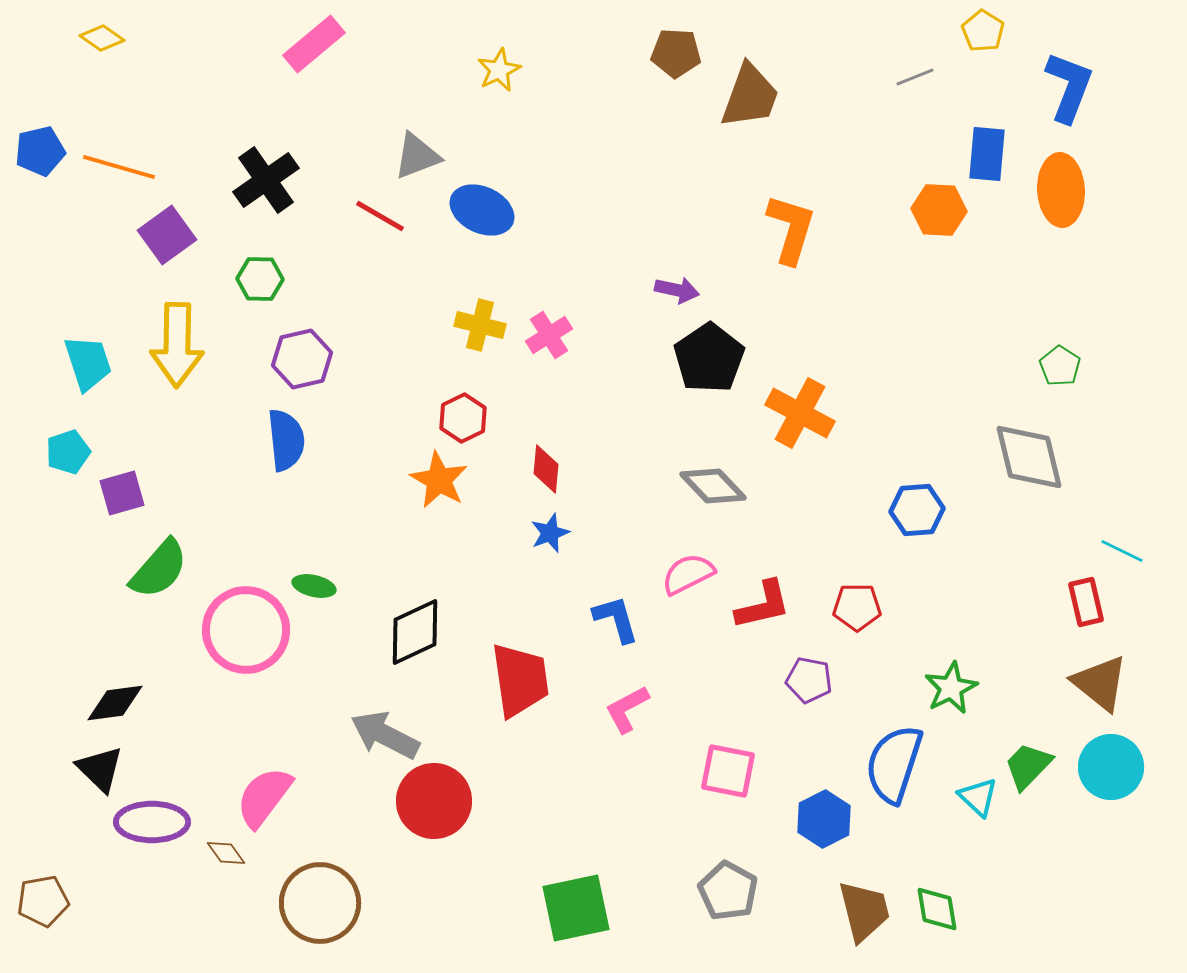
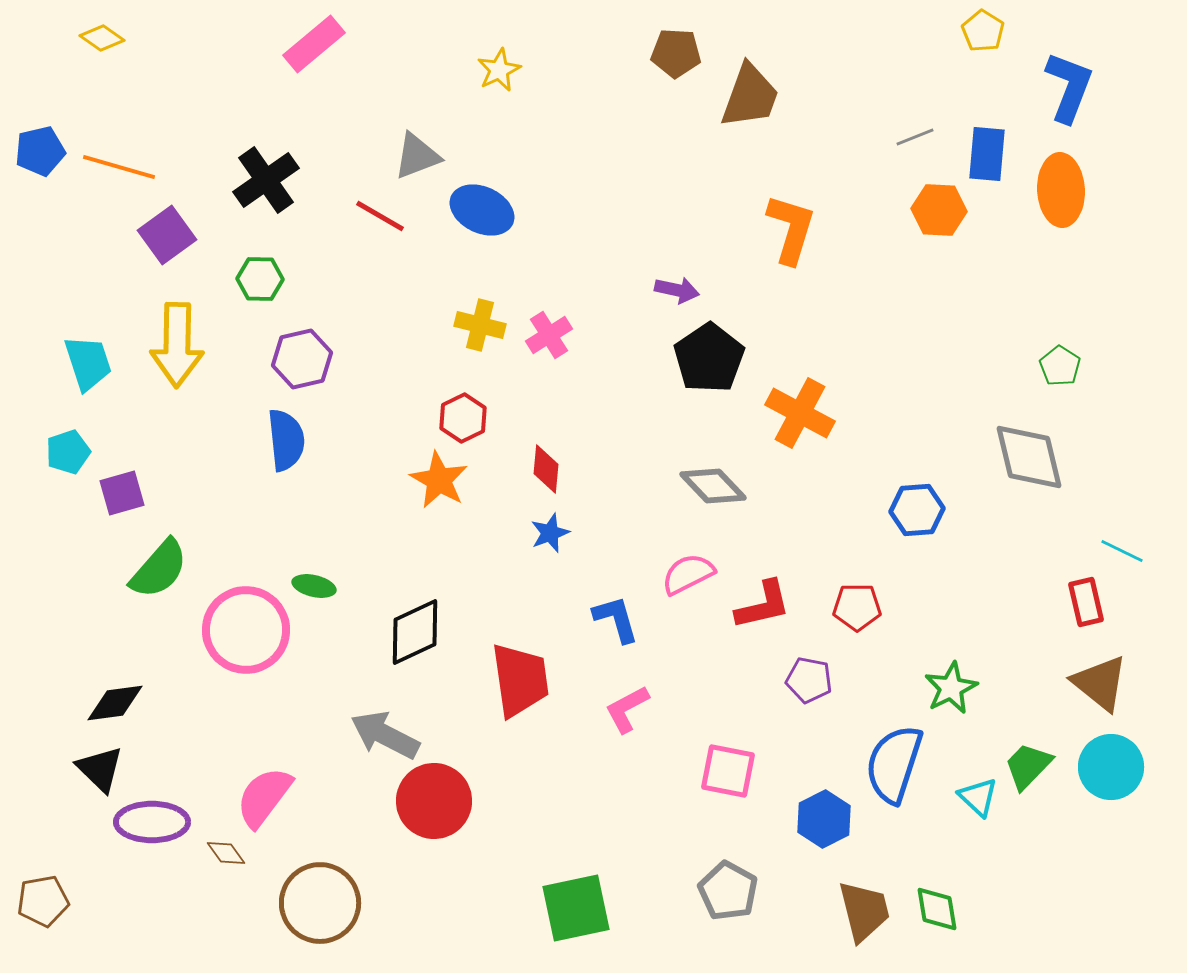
gray line at (915, 77): moved 60 px down
